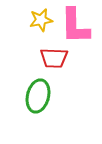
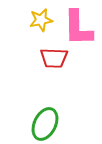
pink L-shape: moved 3 px right, 2 px down
green ellipse: moved 7 px right, 28 px down; rotated 12 degrees clockwise
